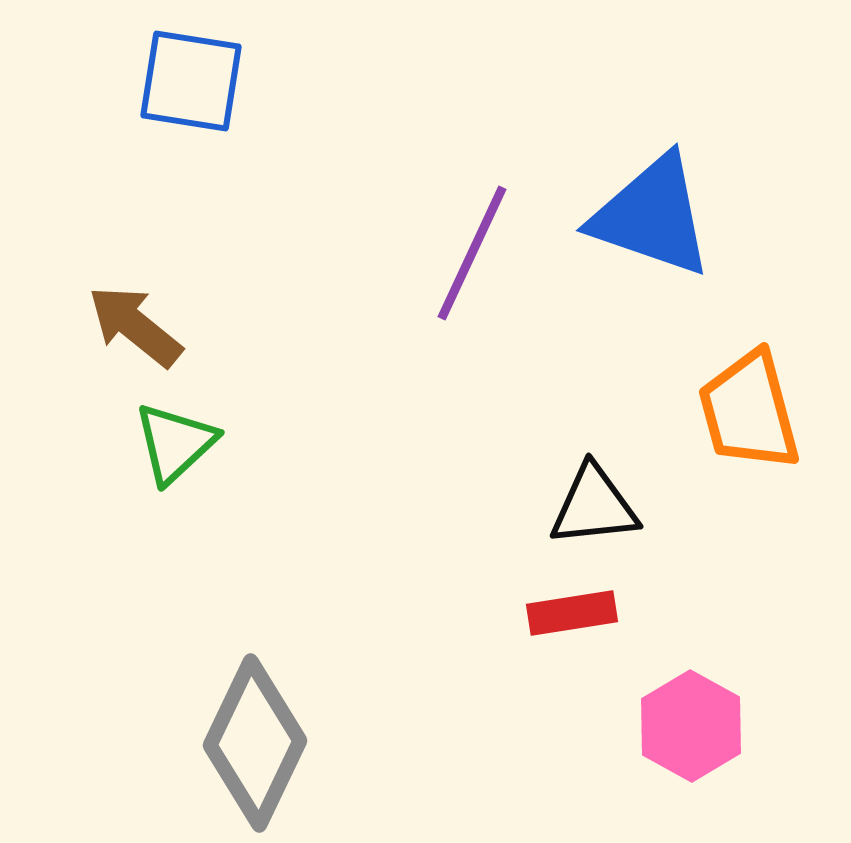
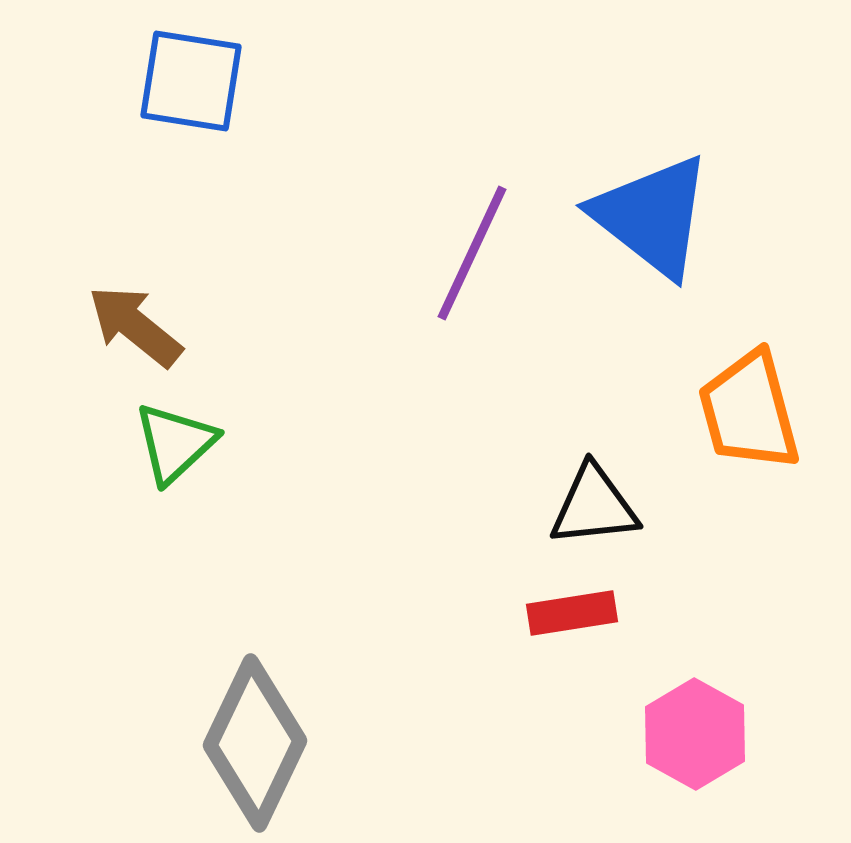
blue triangle: rotated 19 degrees clockwise
pink hexagon: moved 4 px right, 8 px down
